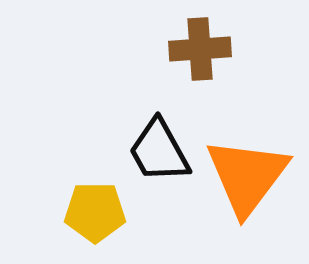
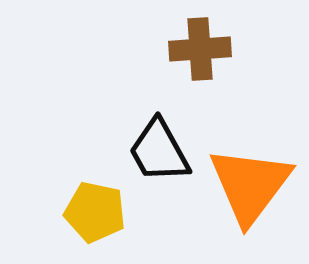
orange triangle: moved 3 px right, 9 px down
yellow pentagon: rotated 12 degrees clockwise
